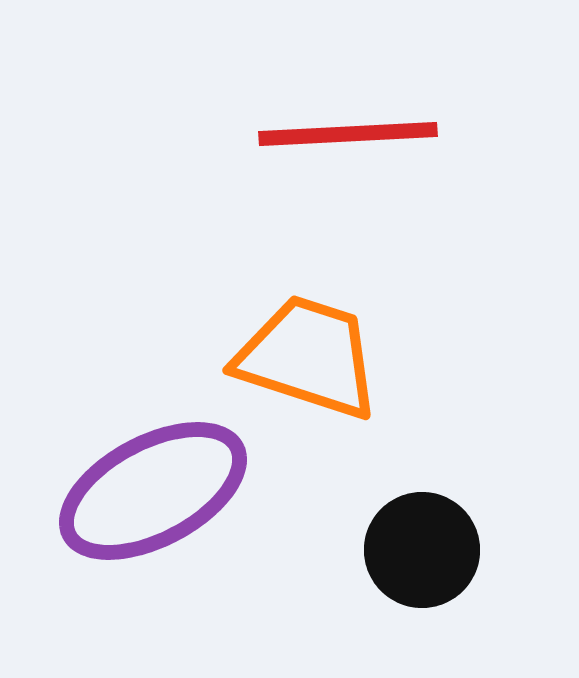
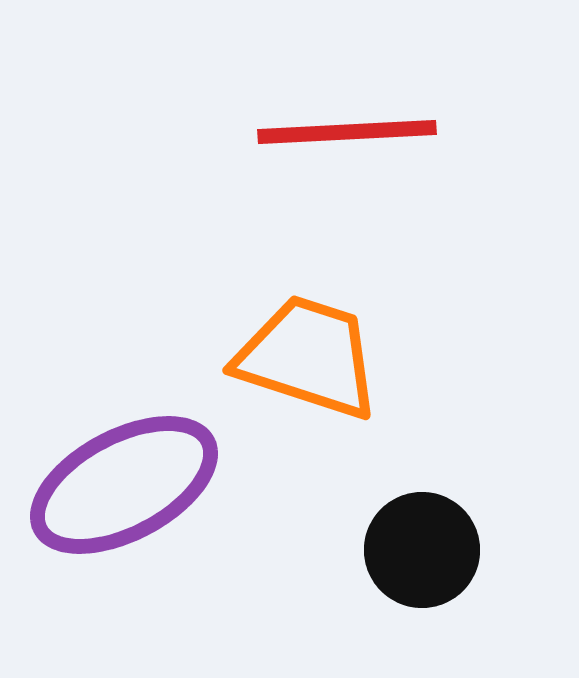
red line: moved 1 px left, 2 px up
purple ellipse: moved 29 px left, 6 px up
